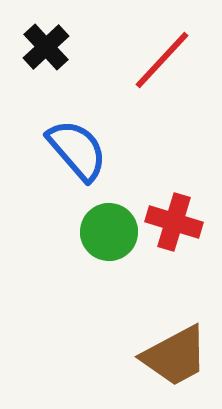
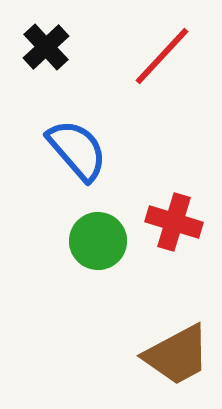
red line: moved 4 px up
green circle: moved 11 px left, 9 px down
brown trapezoid: moved 2 px right, 1 px up
